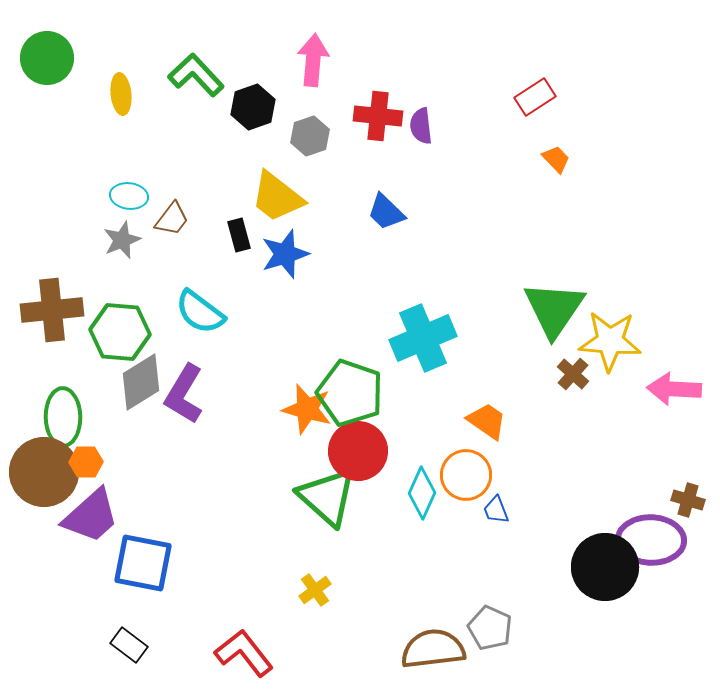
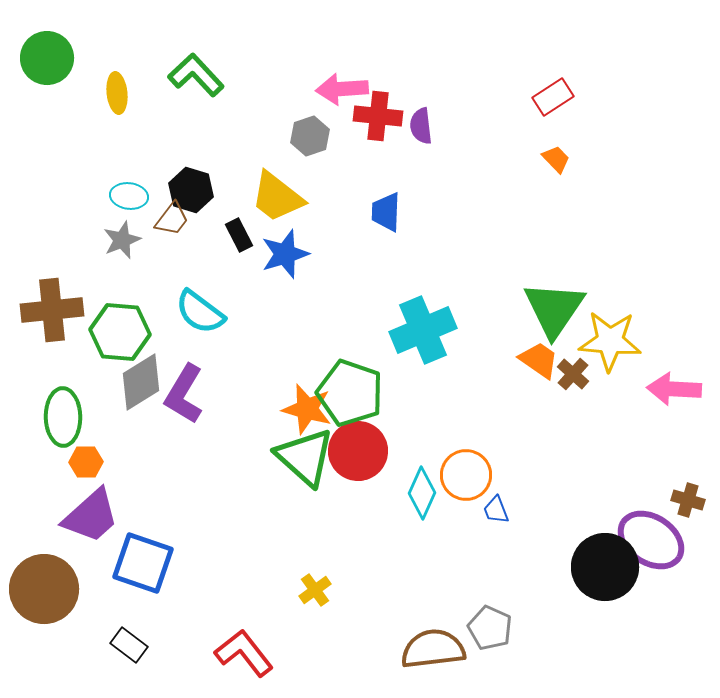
pink arrow at (313, 60): moved 29 px right, 29 px down; rotated 99 degrees counterclockwise
yellow ellipse at (121, 94): moved 4 px left, 1 px up
red rectangle at (535, 97): moved 18 px right
black hexagon at (253, 107): moved 62 px left, 83 px down; rotated 24 degrees counterclockwise
blue trapezoid at (386, 212): rotated 48 degrees clockwise
black rectangle at (239, 235): rotated 12 degrees counterclockwise
cyan cross at (423, 338): moved 8 px up
orange trapezoid at (487, 421): moved 52 px right, 61 px up
brown circle at (44, 472): moved 117 px down
green triangle at (327, 497): moved 22 px left, 40 px up
purple ellipse at (651, 540): rotated 32 degrees clockwise
blue square at (143, 563): rotated 8 degrees clockwise
